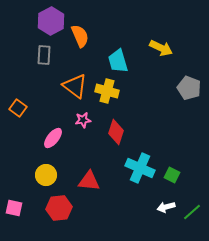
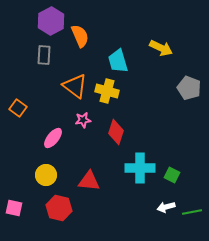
cyan cross: rotated 24 degrees counterclockwise
red hexagon: rotated 20 degrees clockwise
green line: rotated 30 degrees clockwise
